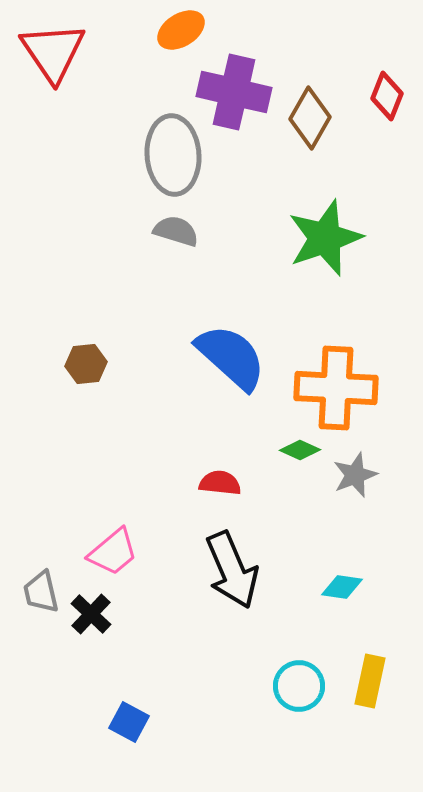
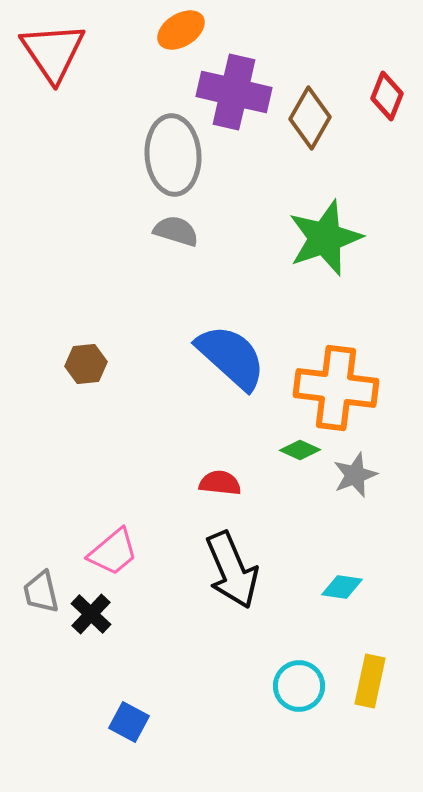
orange cross: rotated 4 degrees clockwise
